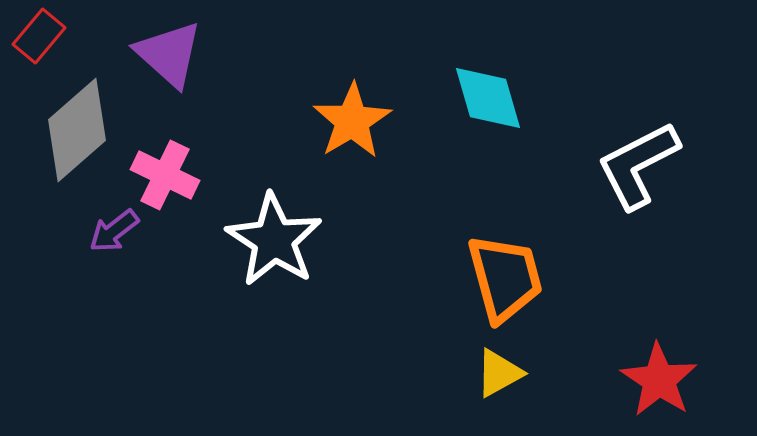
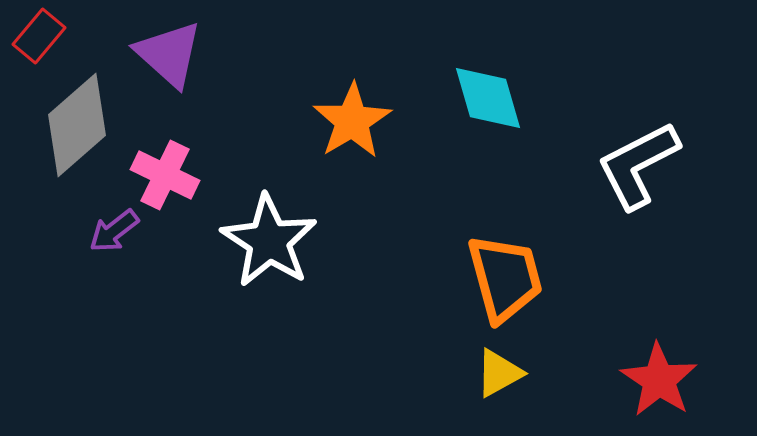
gray diamond: moved 5 px up
white star: moved 5 px left, 1 px down
